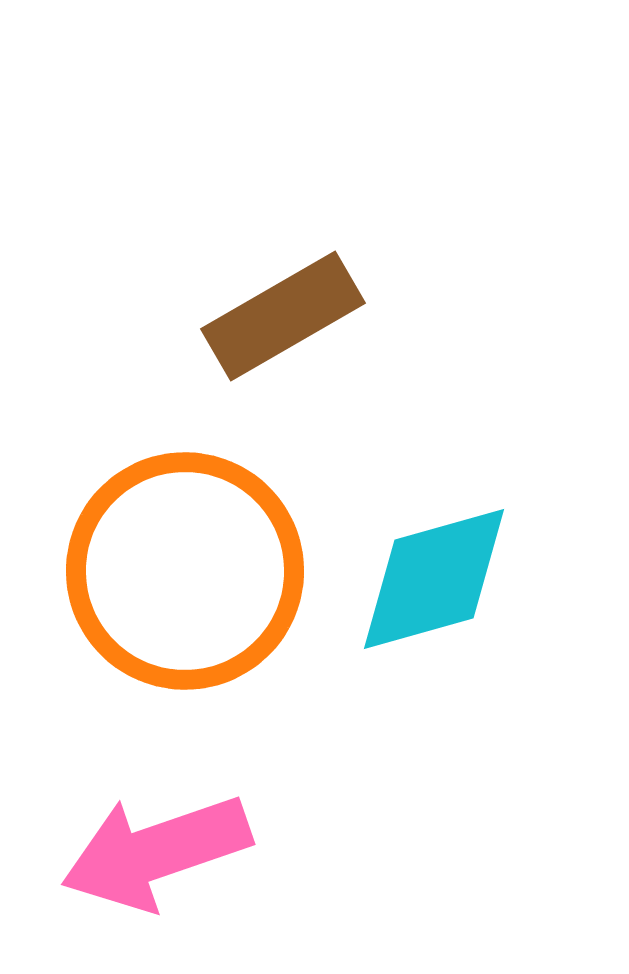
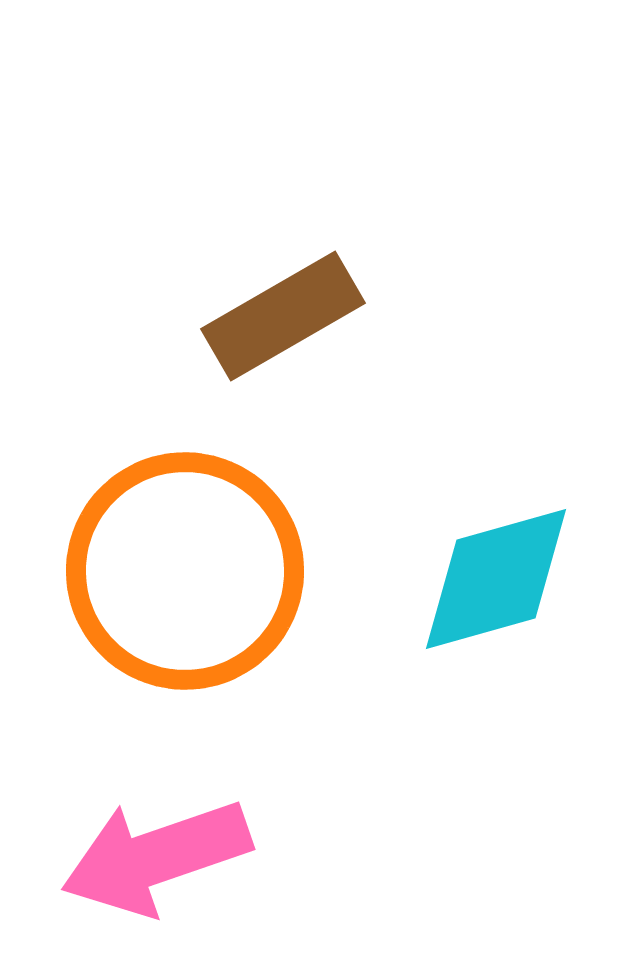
cyan diamond: moved 62 px right
pink arrow: moved 5 px down
